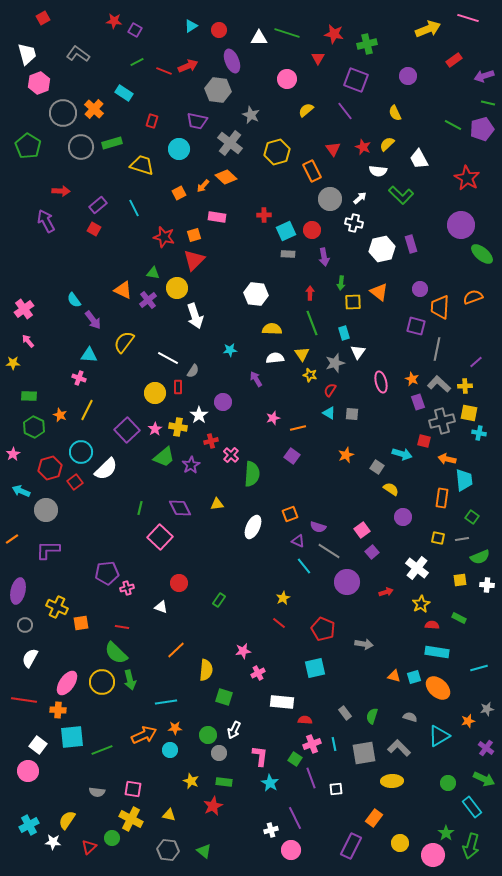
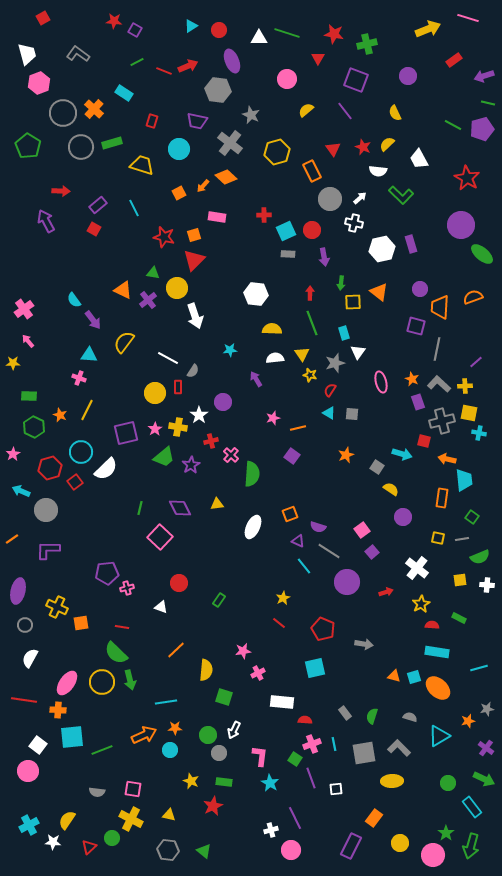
purple square at (127, 430): moved 1 px left, 3 px down; rotated 30 degrees clockwise
